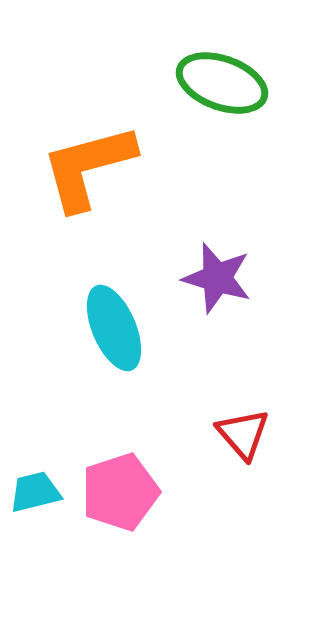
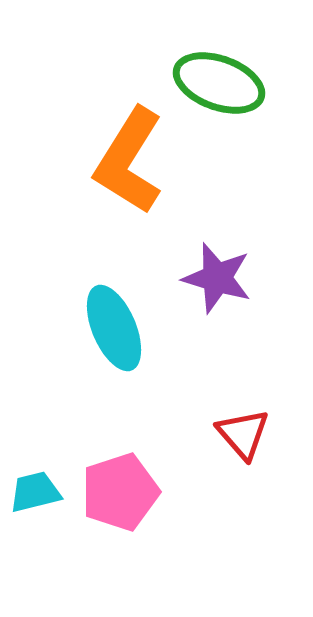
green ellipse: moved 3 px left
orange L-shape: moved 41 px right, 6 px up; rotated 43 degrees counterclockwise
